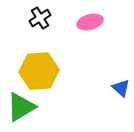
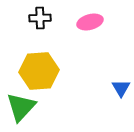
black cross: rotated 30 degrees clockwise
blue triangle: rotated 18 degrees clockwise
green triangle: rotated 16 degrees counterclockwise
